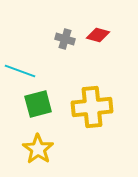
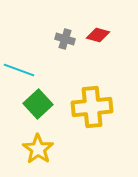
cyan line: moved 1 px left, 1 px up
green square: rotated 28 degrees counterclockwise
